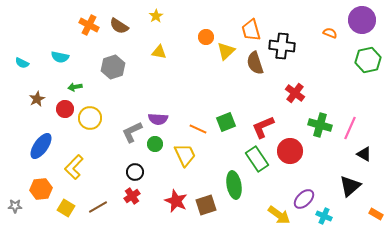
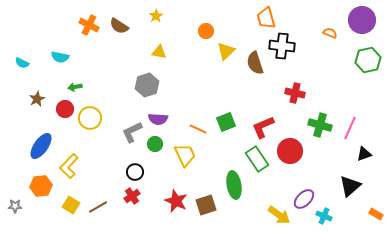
orange trapezoid at (251, 30): moved 15 px right, 12 px up
orange circle at (206, 37): moved 6 px up
gray hexagon at (113, 67): moved 34 px right, 18 px down
red cross at (295, 93): rotated 24 degrees counterclockwise
black triangle at (364, 154): rotated 49 degrees counterclockwise
yellow L-shape at (74, 167): moved 5 px left, 1 px up
orange hexagon at (41, 189): moved 3 px up
yellow square at (66, 208): moved 5 px right, 3 px up
